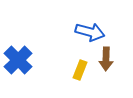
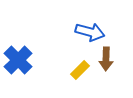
yellow rectangle: rotated 24 degrees clockwise
